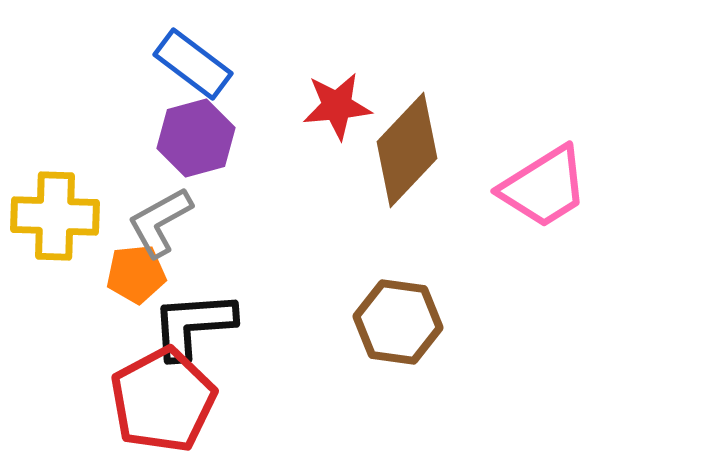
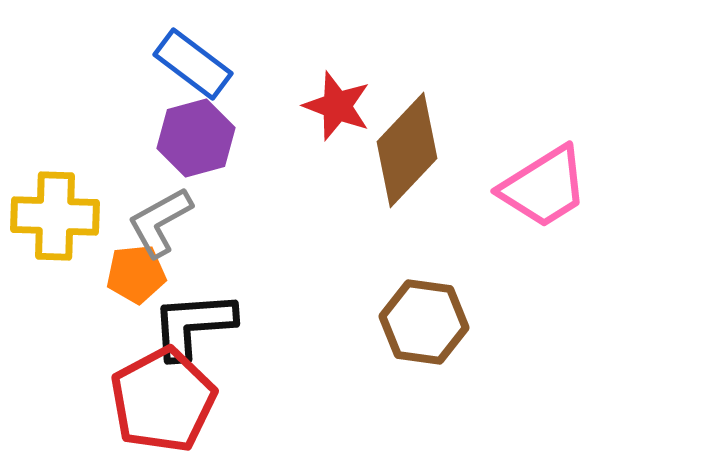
red star: rotated 26 degrees clockwise
brown hexagon: moved 26 px right
